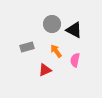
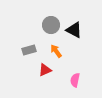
gray circle: moved 1 px left, 1 px down
gray rectangle: moved 2 px right, 3 px down
pink semicircle: moved 20 px down
